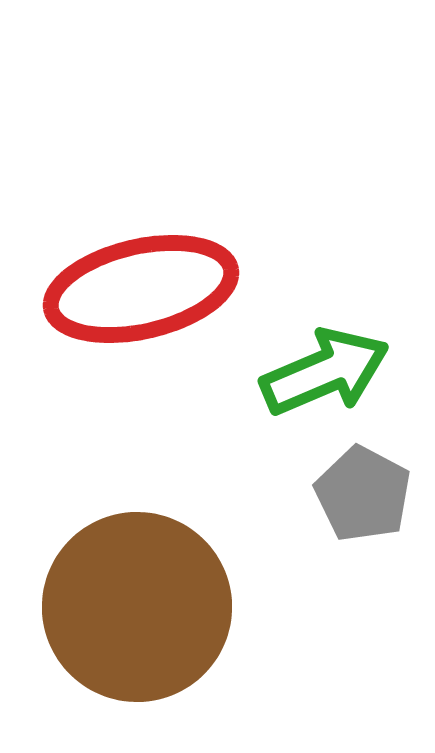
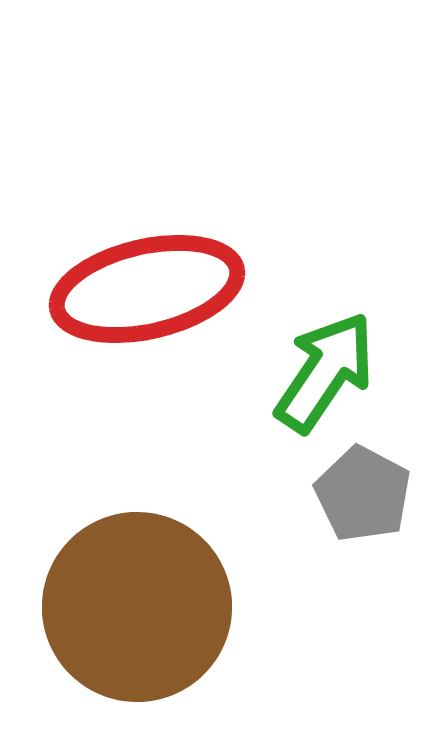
red ellipse: moved 6 px right
green arrow: rotated 33 degrees counterclockwise
